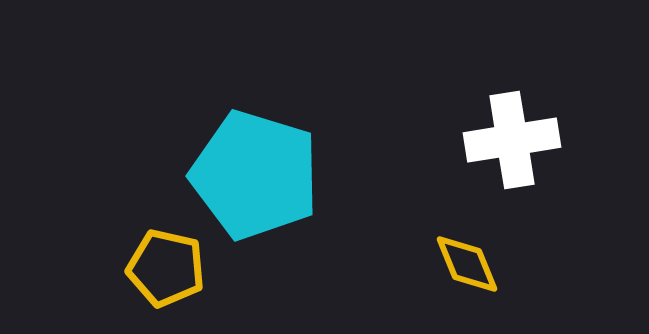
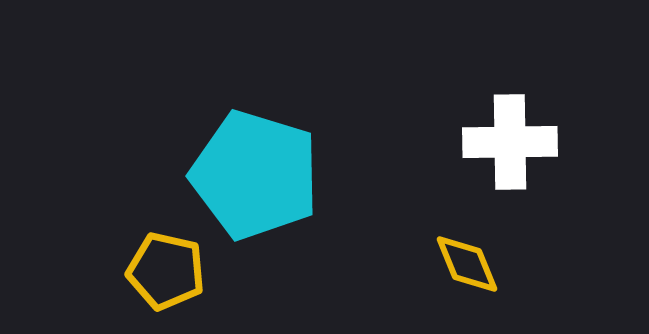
white cross: moved 2 px left, 2 px down; rotated 8 degrees clockwise
yellow pentagon: moved 3 px down
